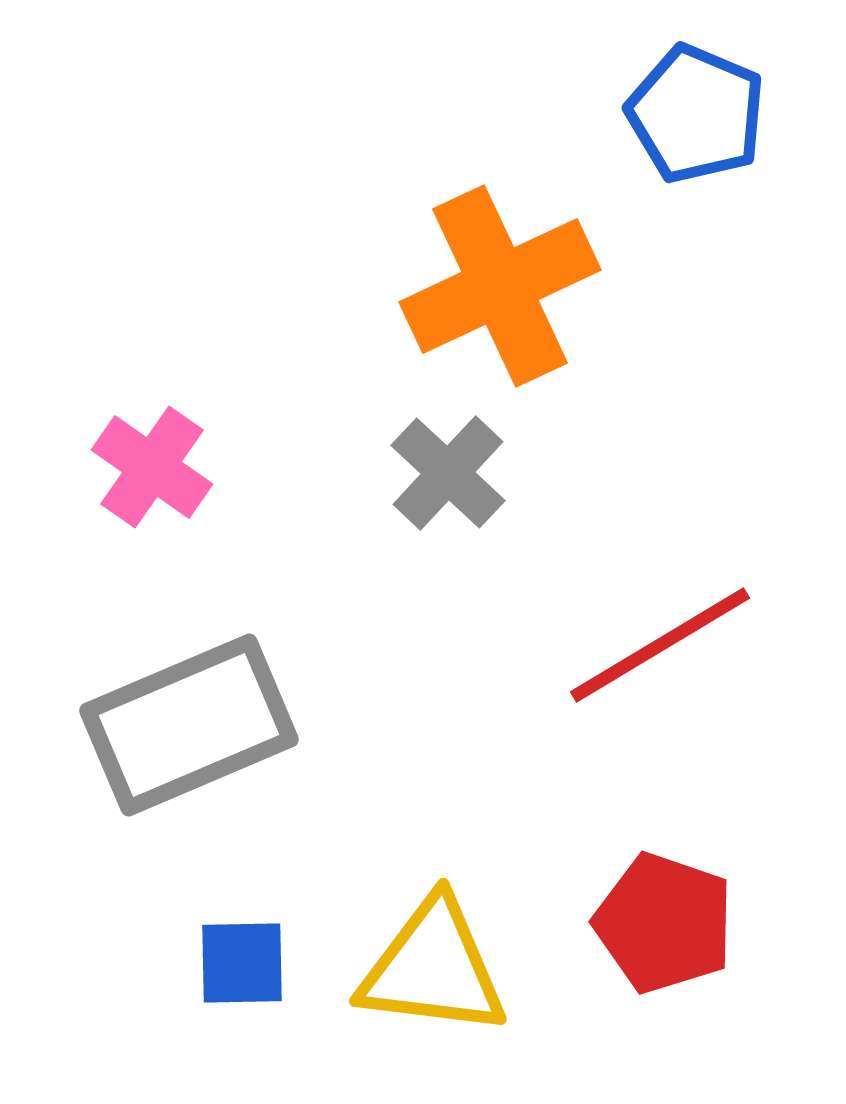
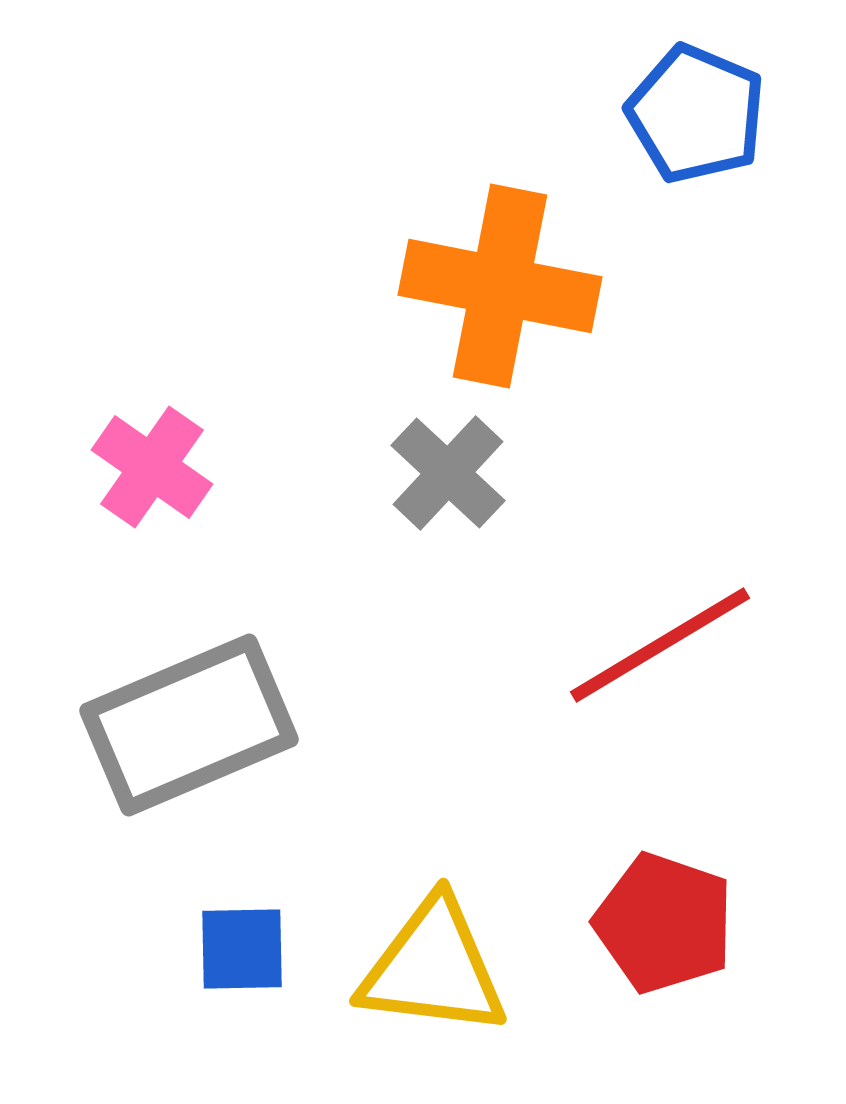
orange cross: rotated 36 degrees clockwise
blue square: moved 14 px up
